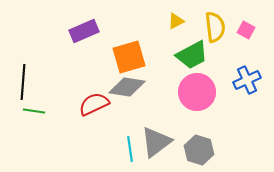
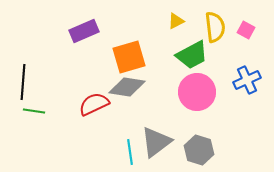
cyan line: moved 3 px down
